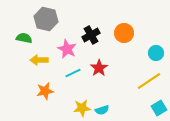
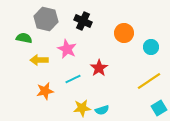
black cross: moved 8 px left, 14 px up; rotated 36 degrees counterclockwise
cyan circle: moved 5 px left, 6 px up
cyan line: moved 6 px down
